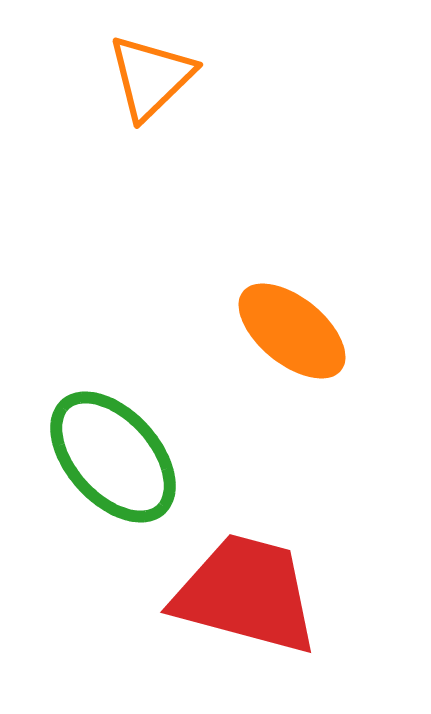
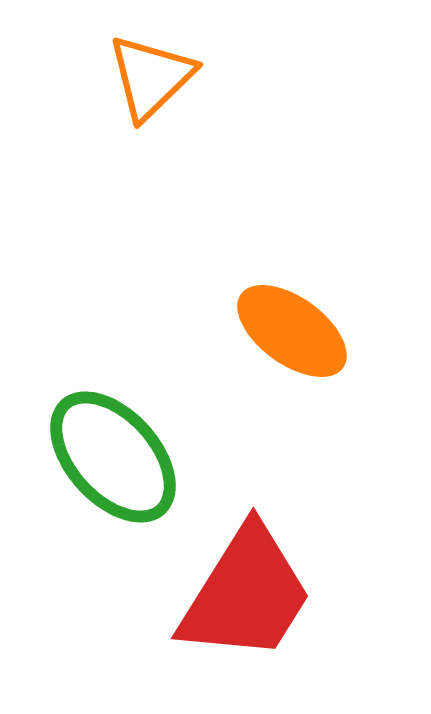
orange ellipse: rotated 3 degrees counterclockwise
red trapezoid: rotated 107 degrees clockwise
